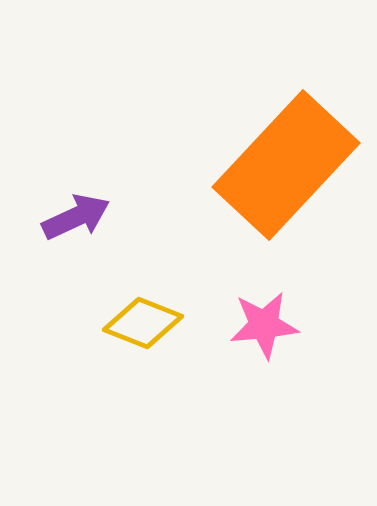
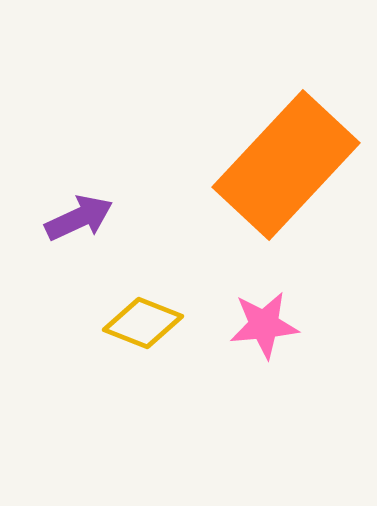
purple arrow: moved 3 px right, 1 px down
